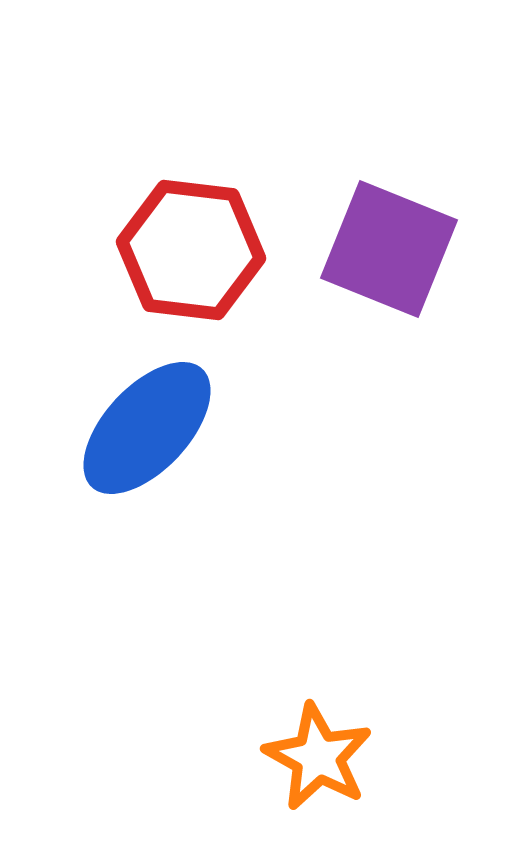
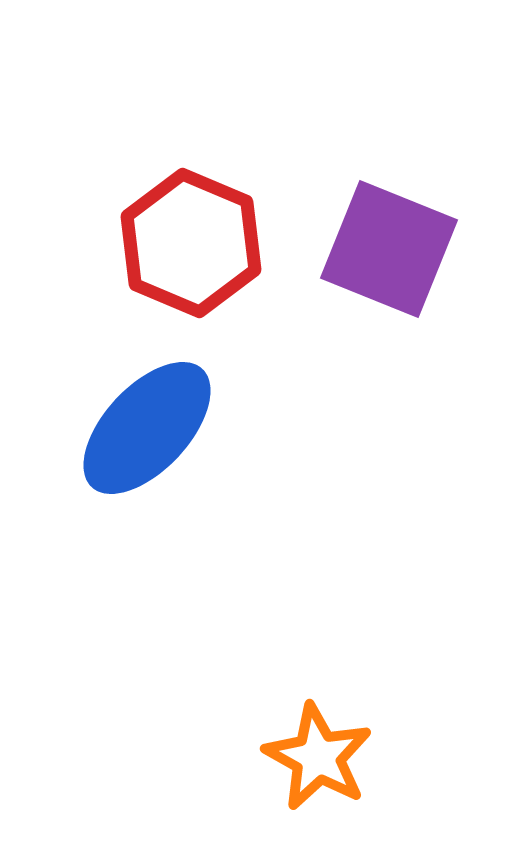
red hexagon: moved 7 px up; rotated 16 degrees clockwise
